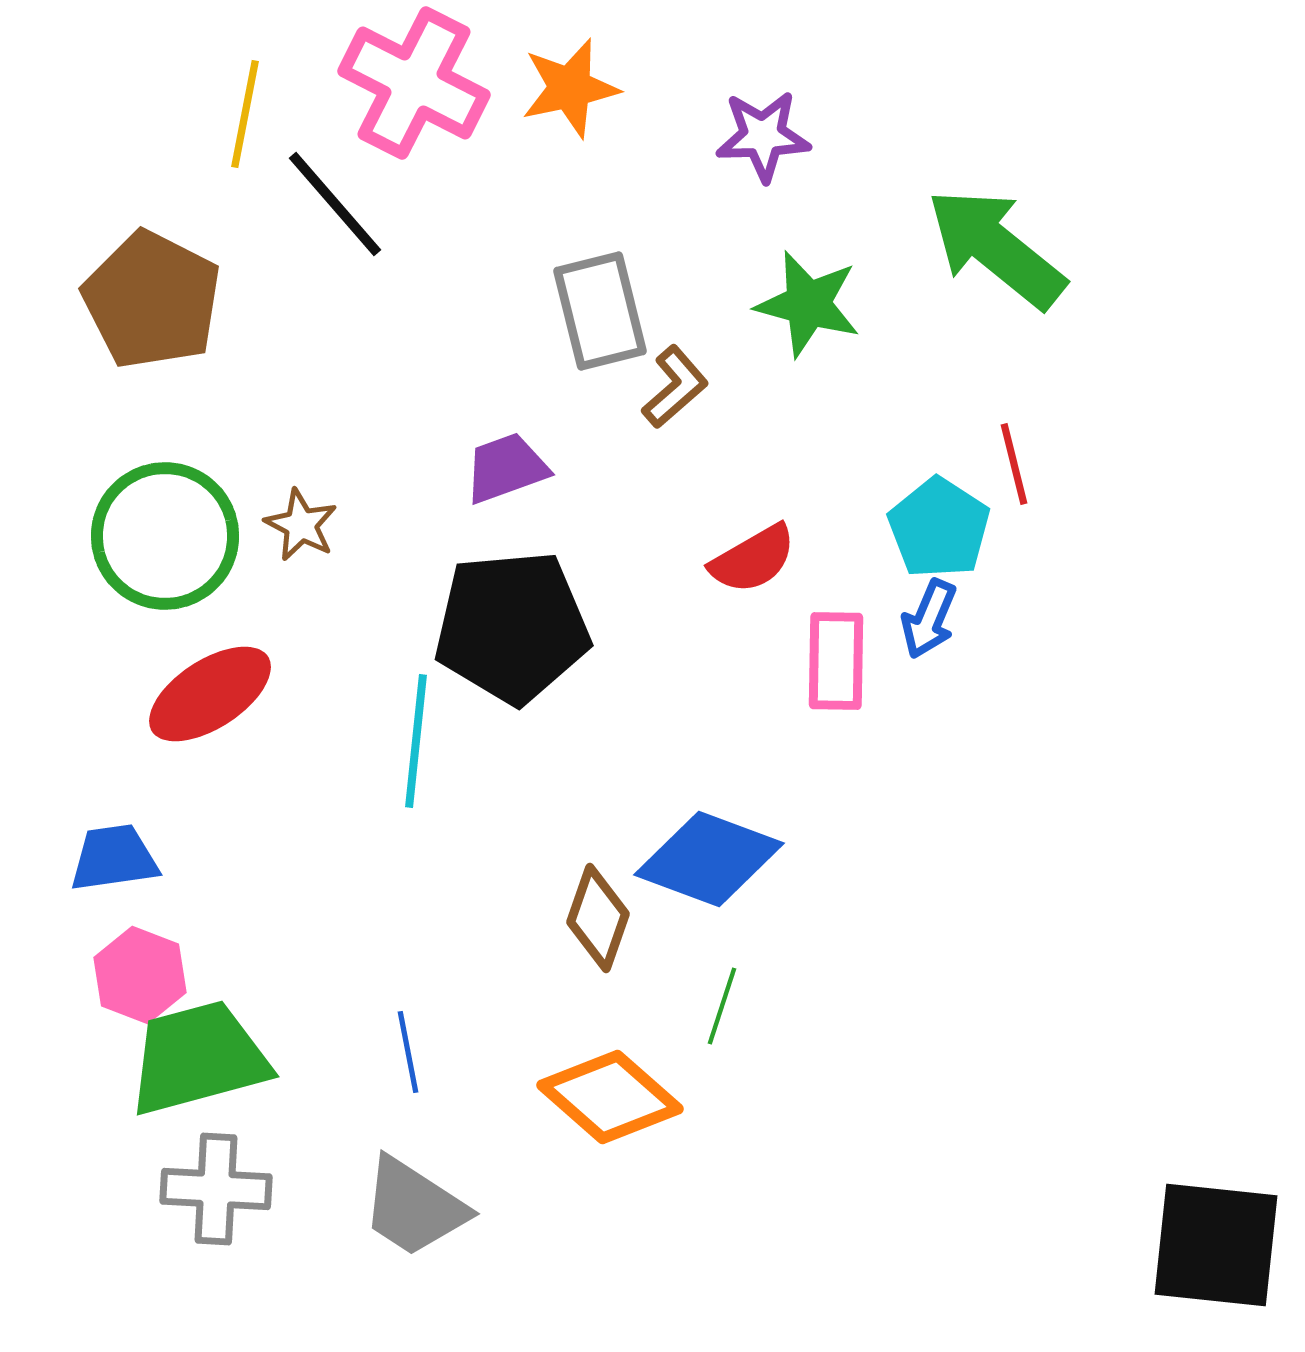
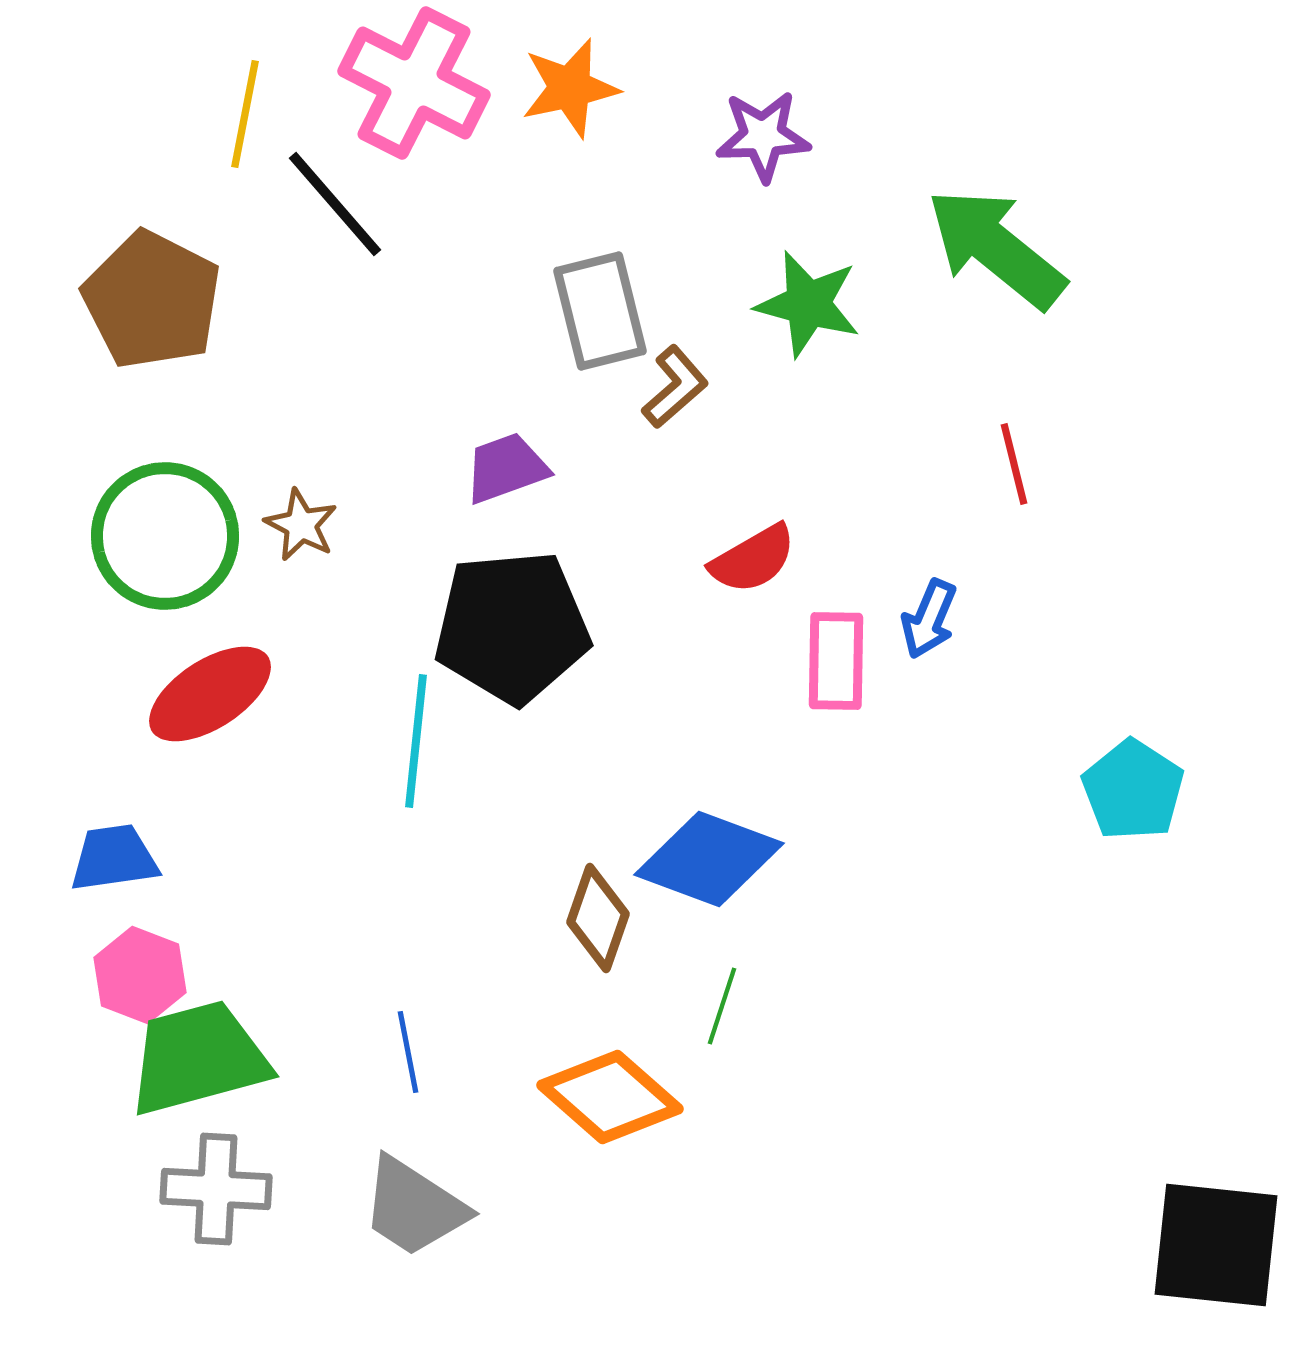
cyan pentagon: moved 194 px right, 262 px down
